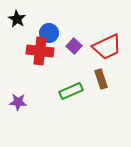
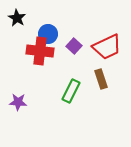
black star: moved 1 px up
blue circle: moved 1 px left, 1 px down
green rectangle: rotated 40 degrees counterclockwise
